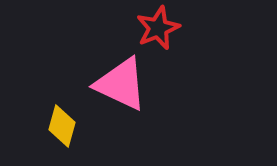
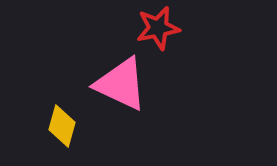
red star: rotated 12 degrees clockwise
